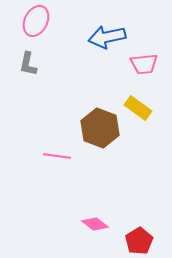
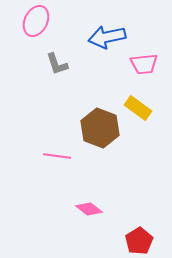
gray L-shape: moved 29 px right; rotated 30 degrees counterclockwise
pink diamond: moved 6 px left, 15 px up
